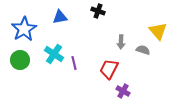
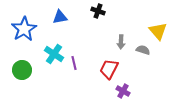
green circle: moved 2 px right, 10 px down
